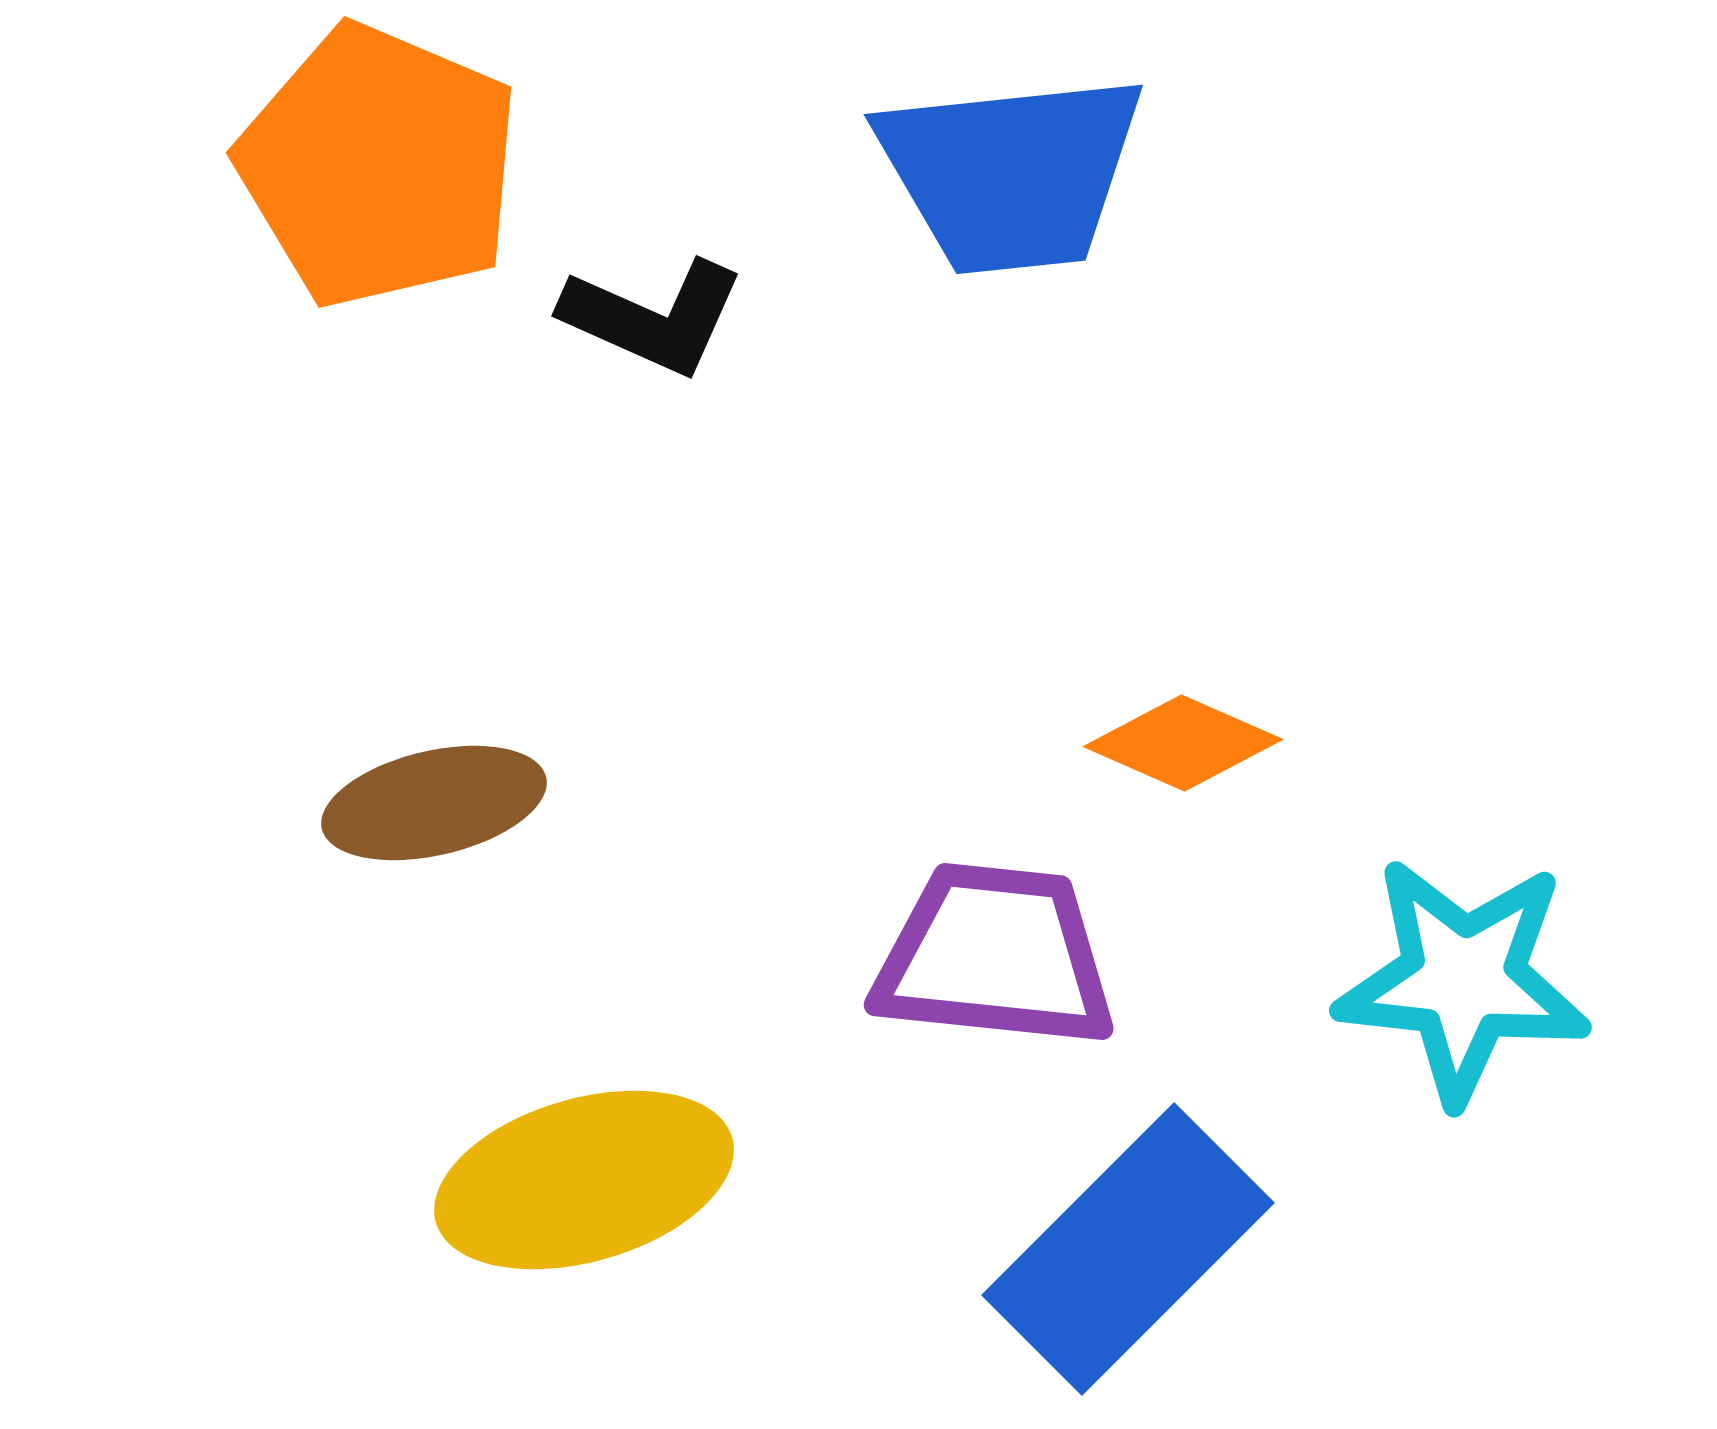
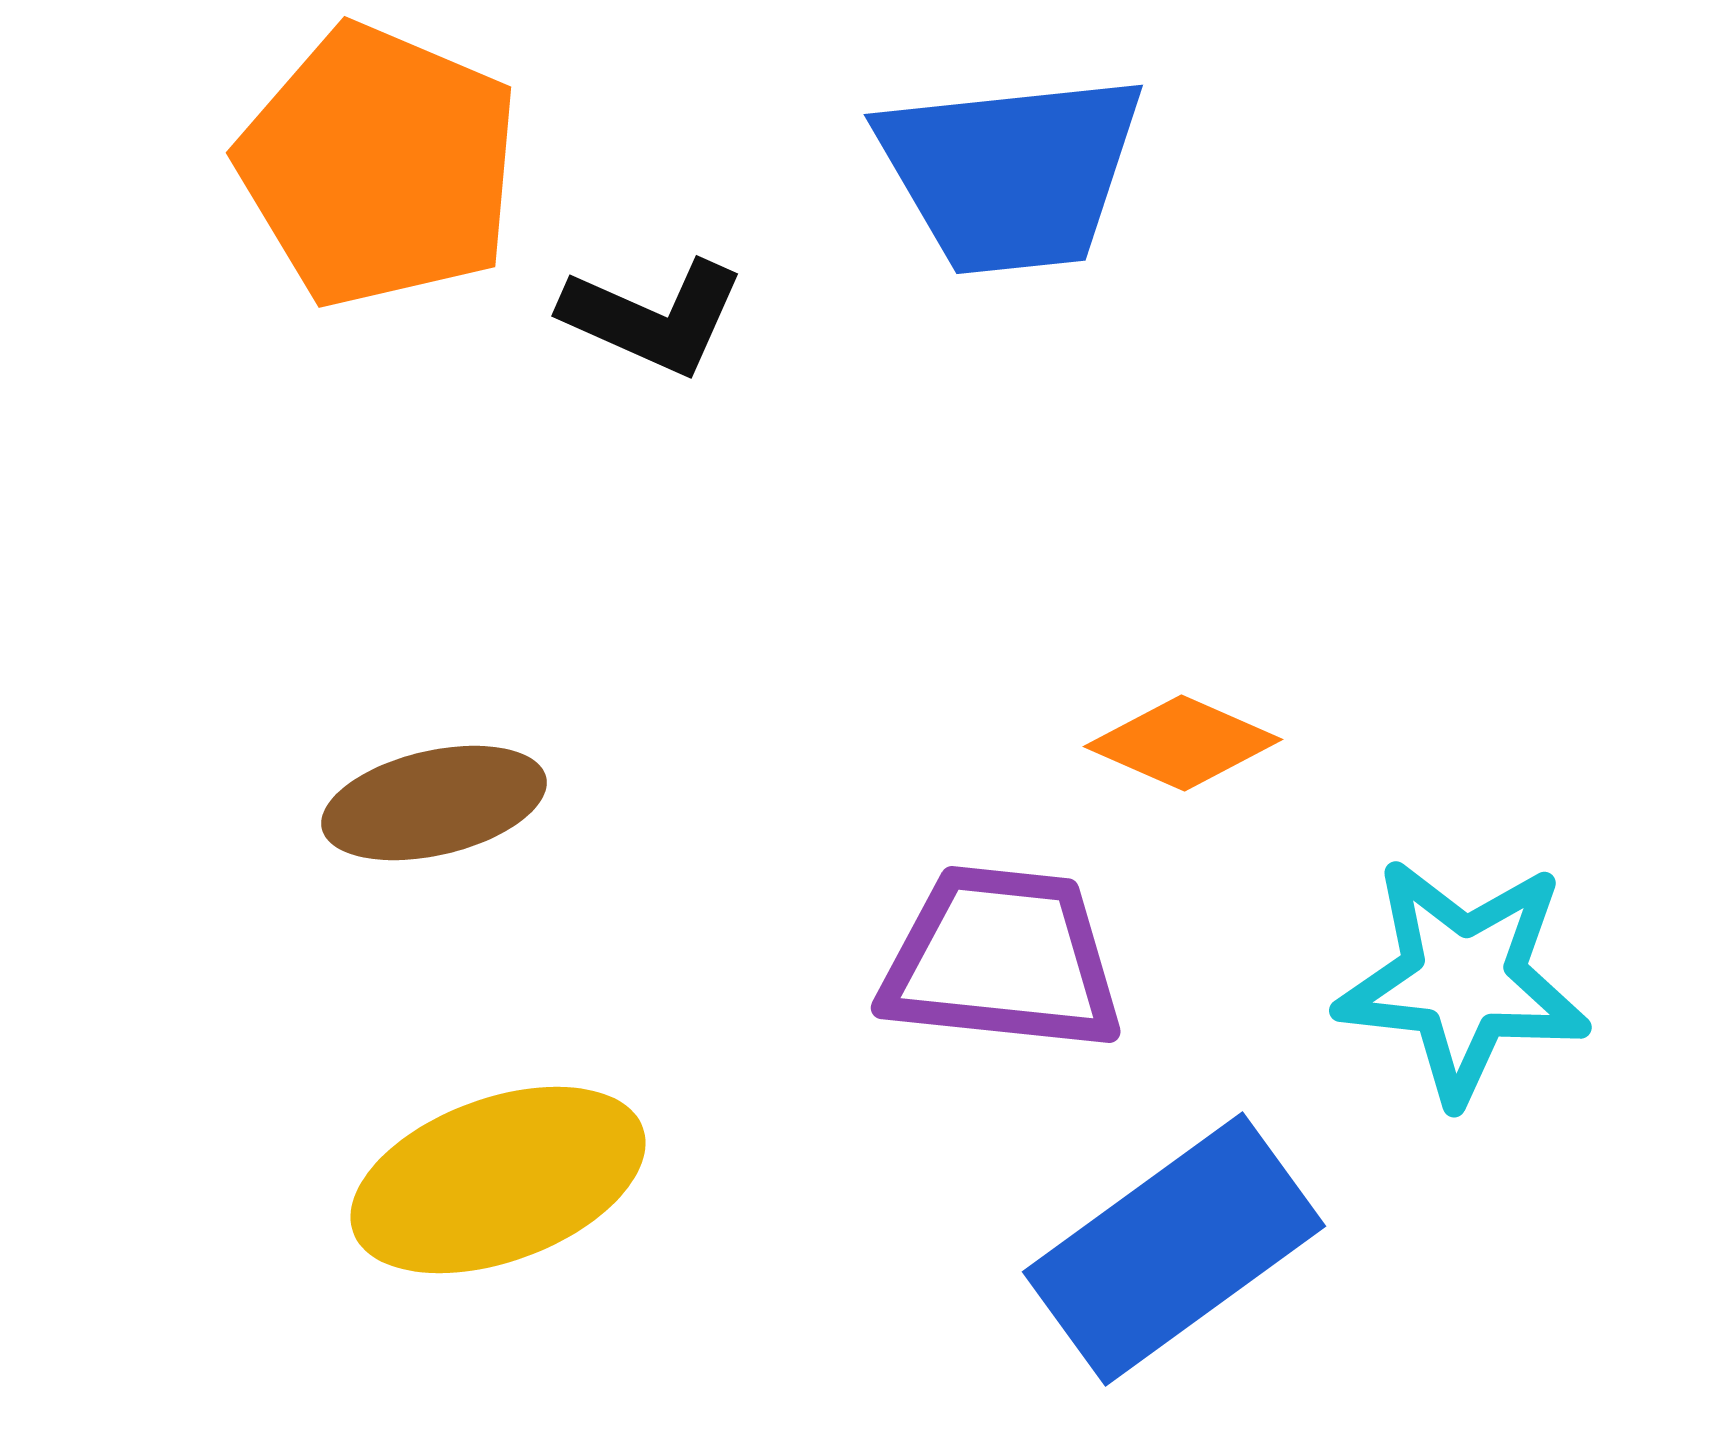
purple trapezoid: moved 7 px right, 3 px down
yellow ellipse: moved 86 px left; rotated 4 degrees counterclockwise
blue rectangle: moved 46 px right; rotated 9 degrees clockwise
